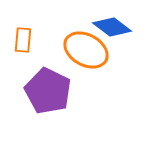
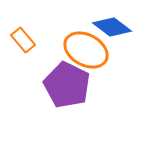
orange rectangle: rotated 45 degrees counterclockwise
purple pentagon: moved 19 px right, 6 px up
